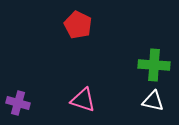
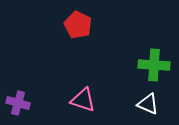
white triangle: moved 5 px left, 3 px down; rotated 10 degrees clockwise
